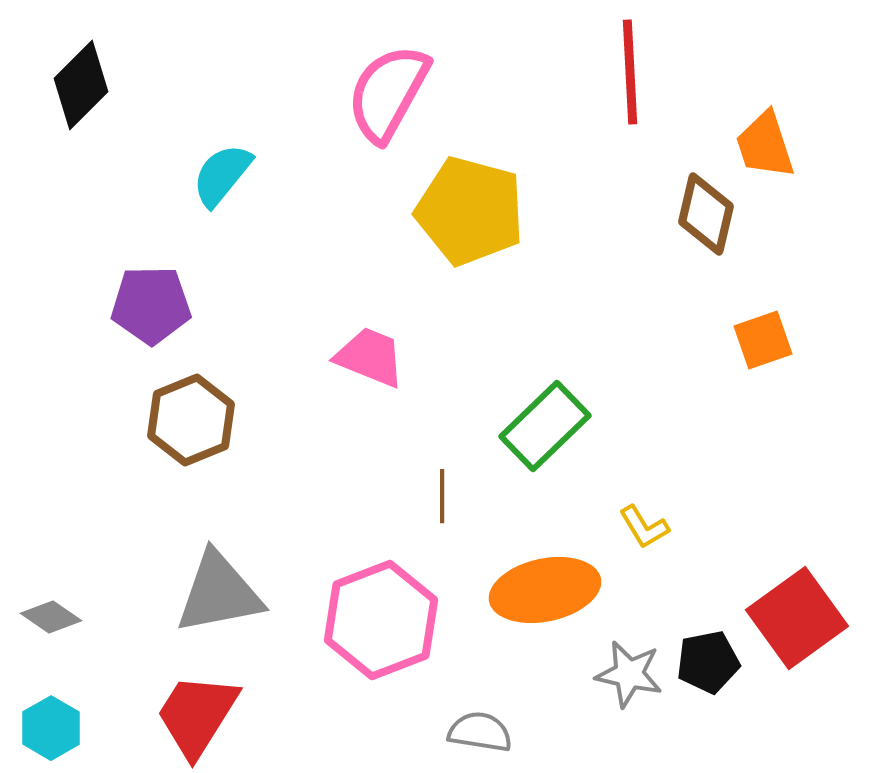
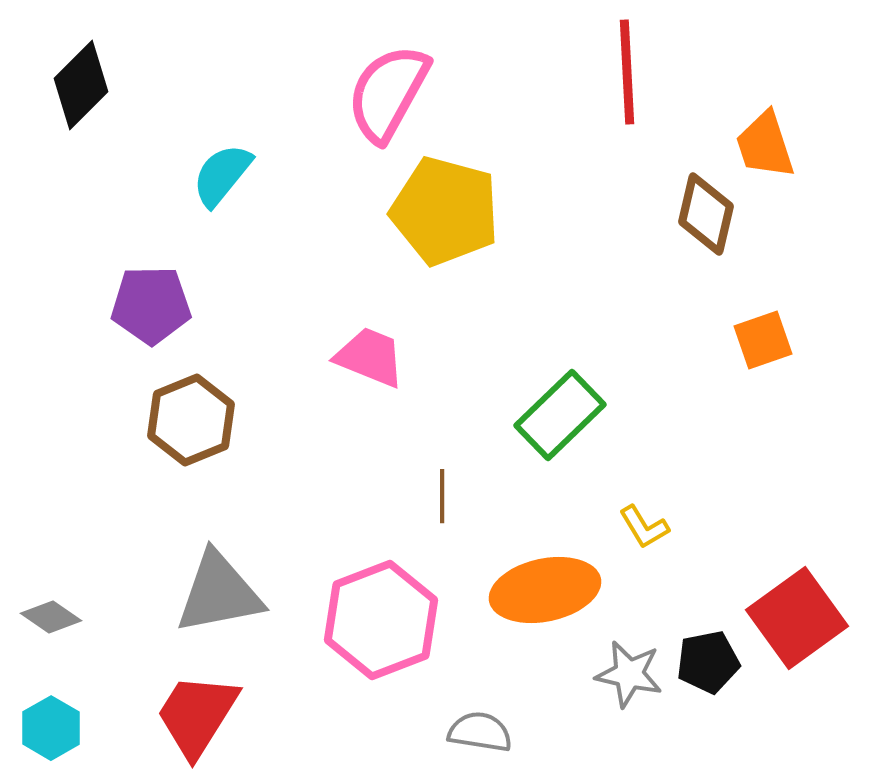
red line: moved 3 px left
yellow pentagon: moved 25 px left
green rectangle: moved 15 px right, 11 px up
